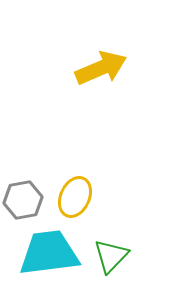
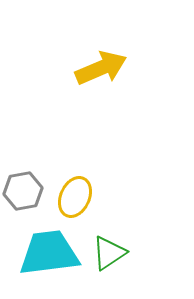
gray hexagon: moved 9 px up
green triangle: moved 2 px left, 3 px up; rotated 12 degrees clockwise
